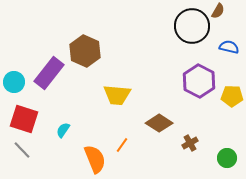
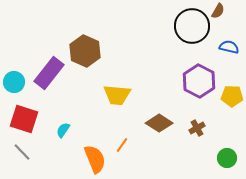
brown cross: moved 7 px right, 15 px up
gray line: moved 2 px down
